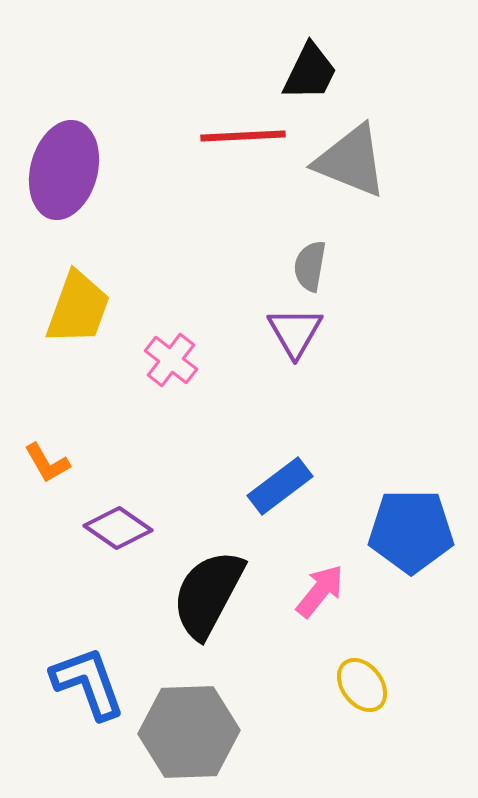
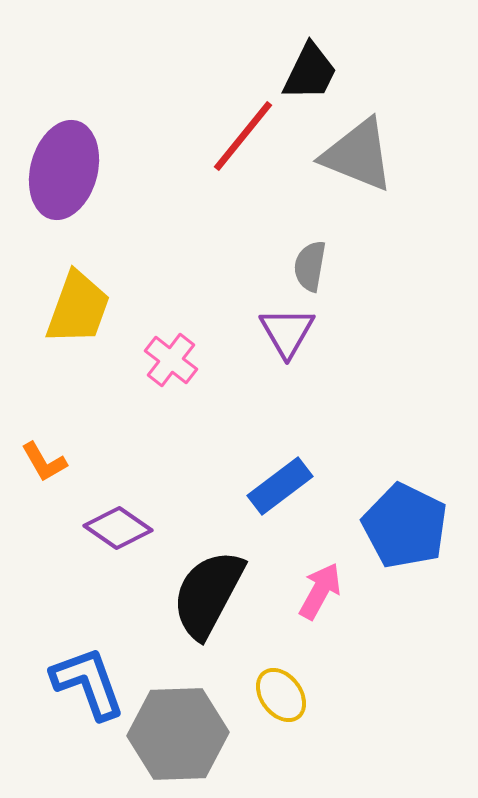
red line: rotated 48 degrees counterclockwise
gray triangle: moved 7 px right, 6 px up
purple triangle: moved 8 px left
orange L-shape: moved 3 px left, 1 px up
blue pentagon: moved 6 px left, 5 px up; rotated 26 degrees clockwise
pink arrow: rotated 10 degrees counterclockwise
yellow ellipse: moved 81 px left, 10 px down
gray hexagon: moved 11 px left, 2 px down
